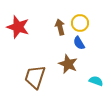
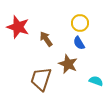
brown arrow: moved 14 px left, 12 px down; rotated 21 degrees counterclockwise
brown trapezoid: moved 6 px right, 2 px down
